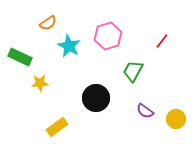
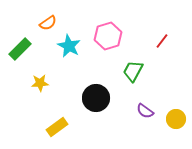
green rectangle: moved 8 px up; rotated 70 degrees counterclockwise
